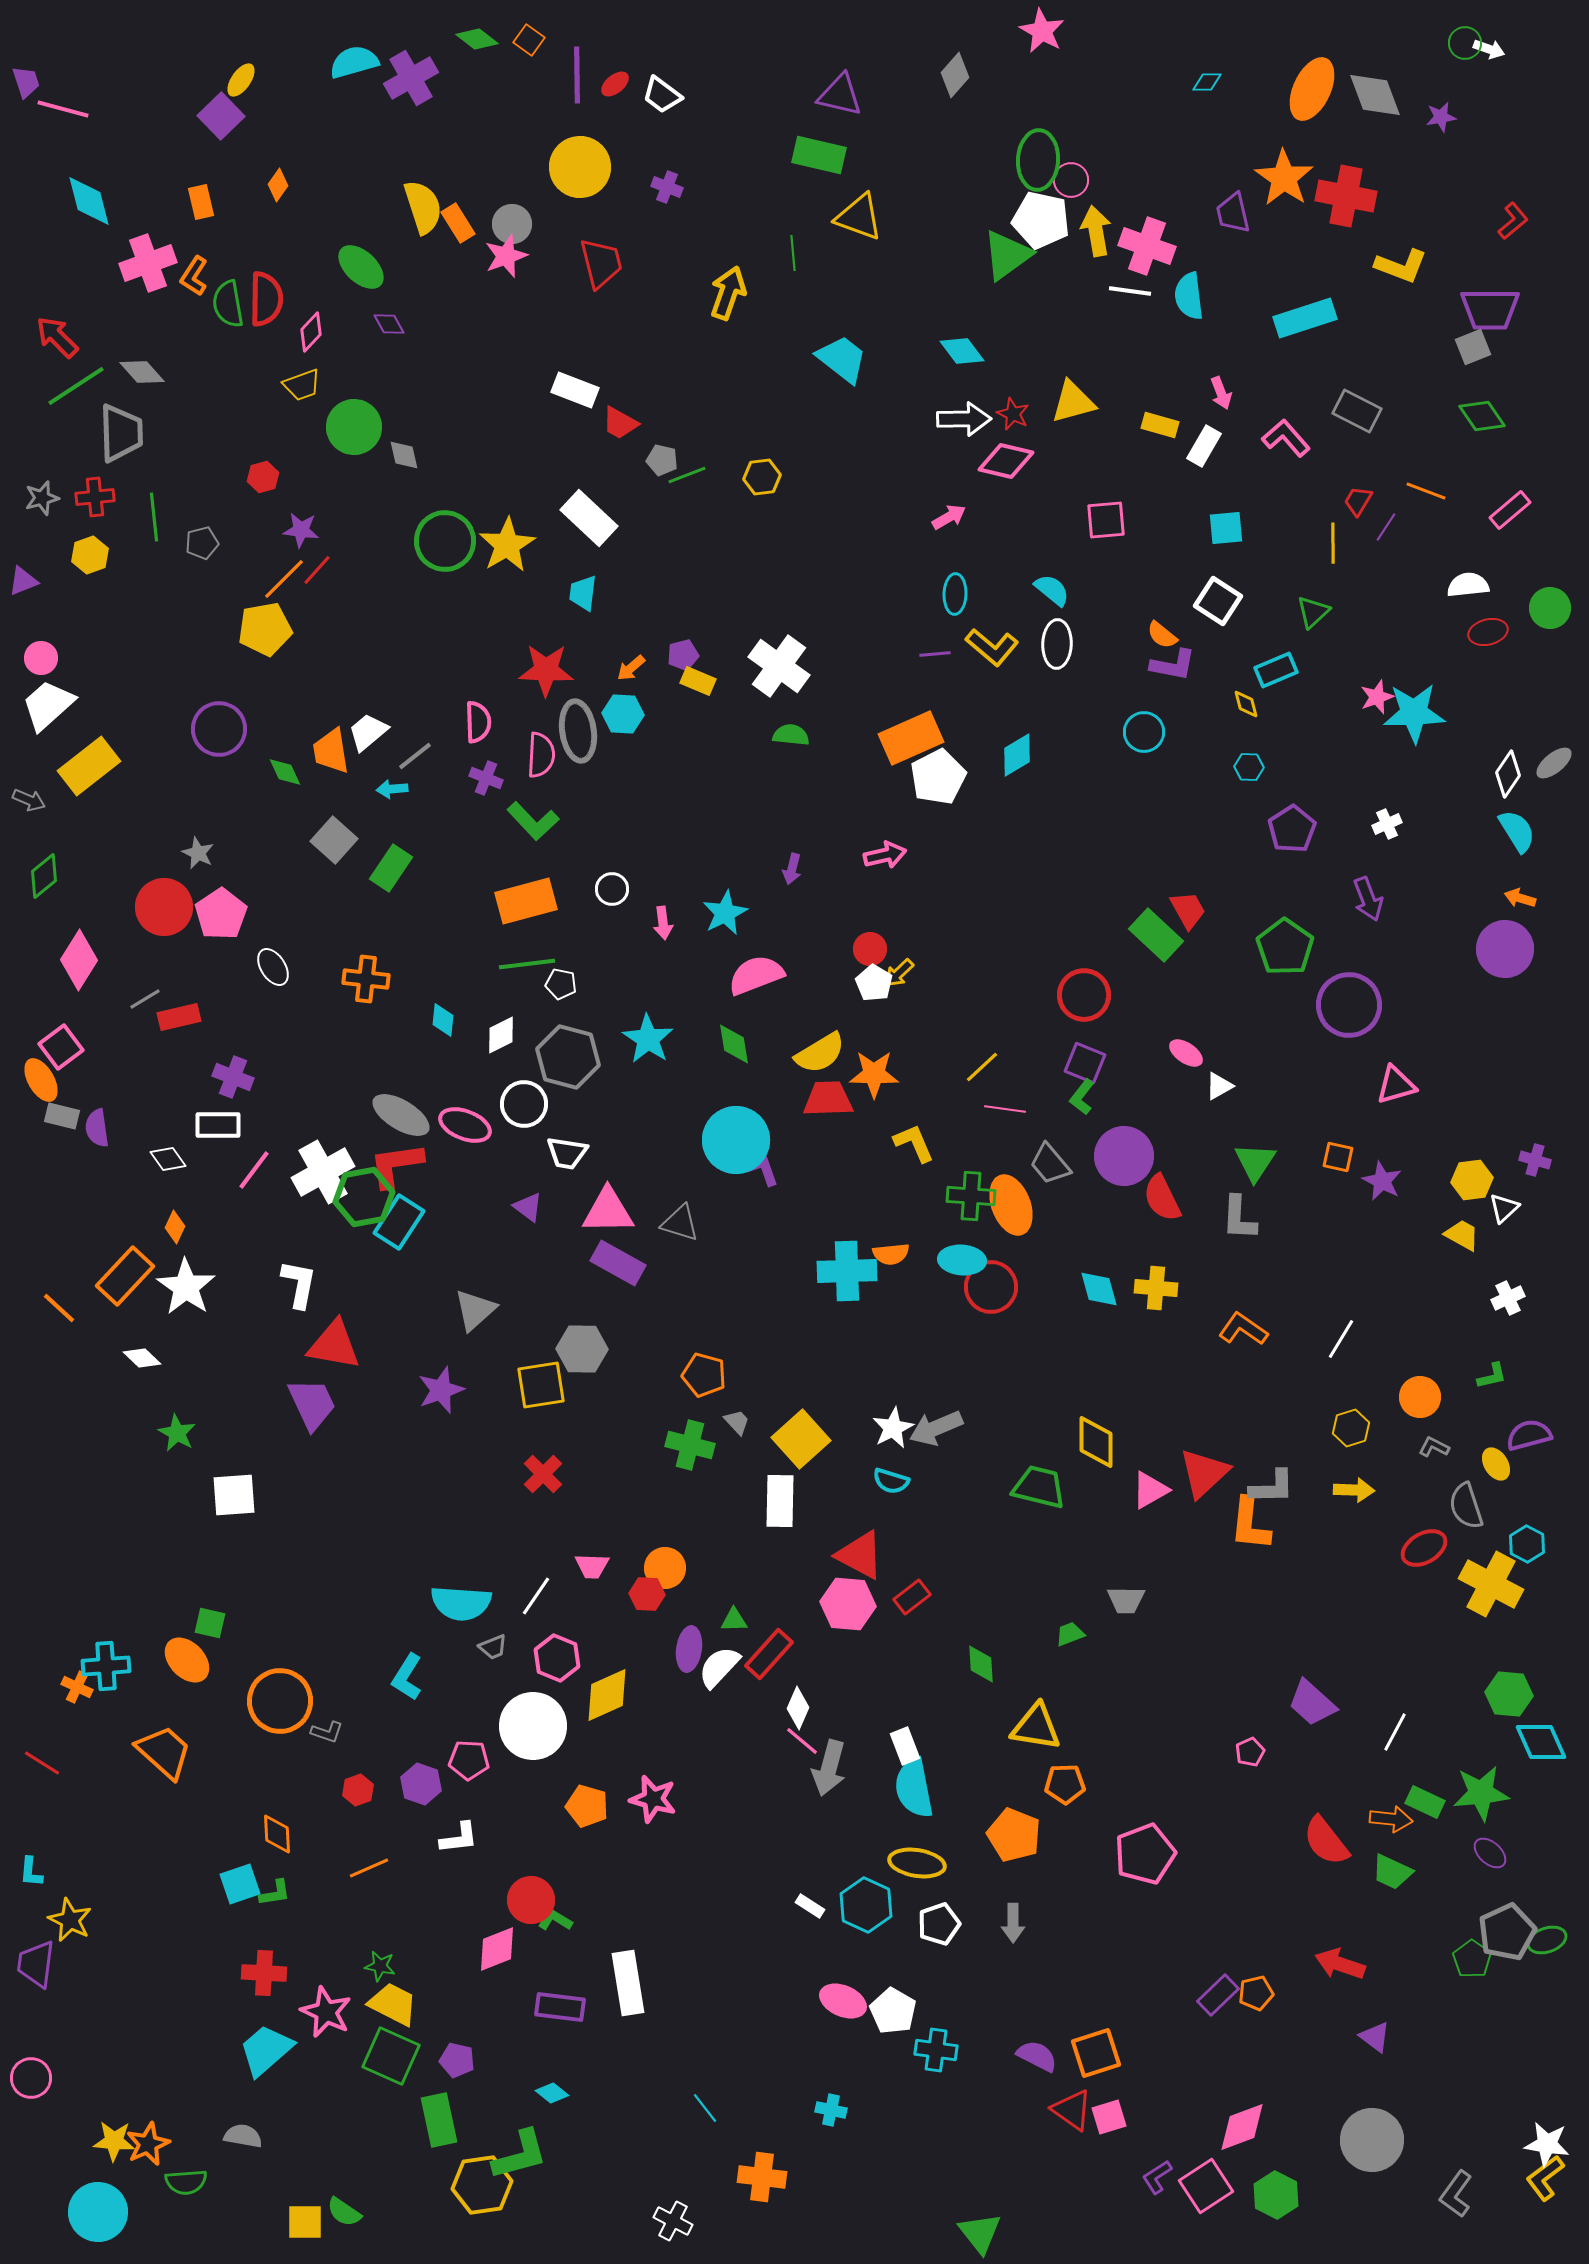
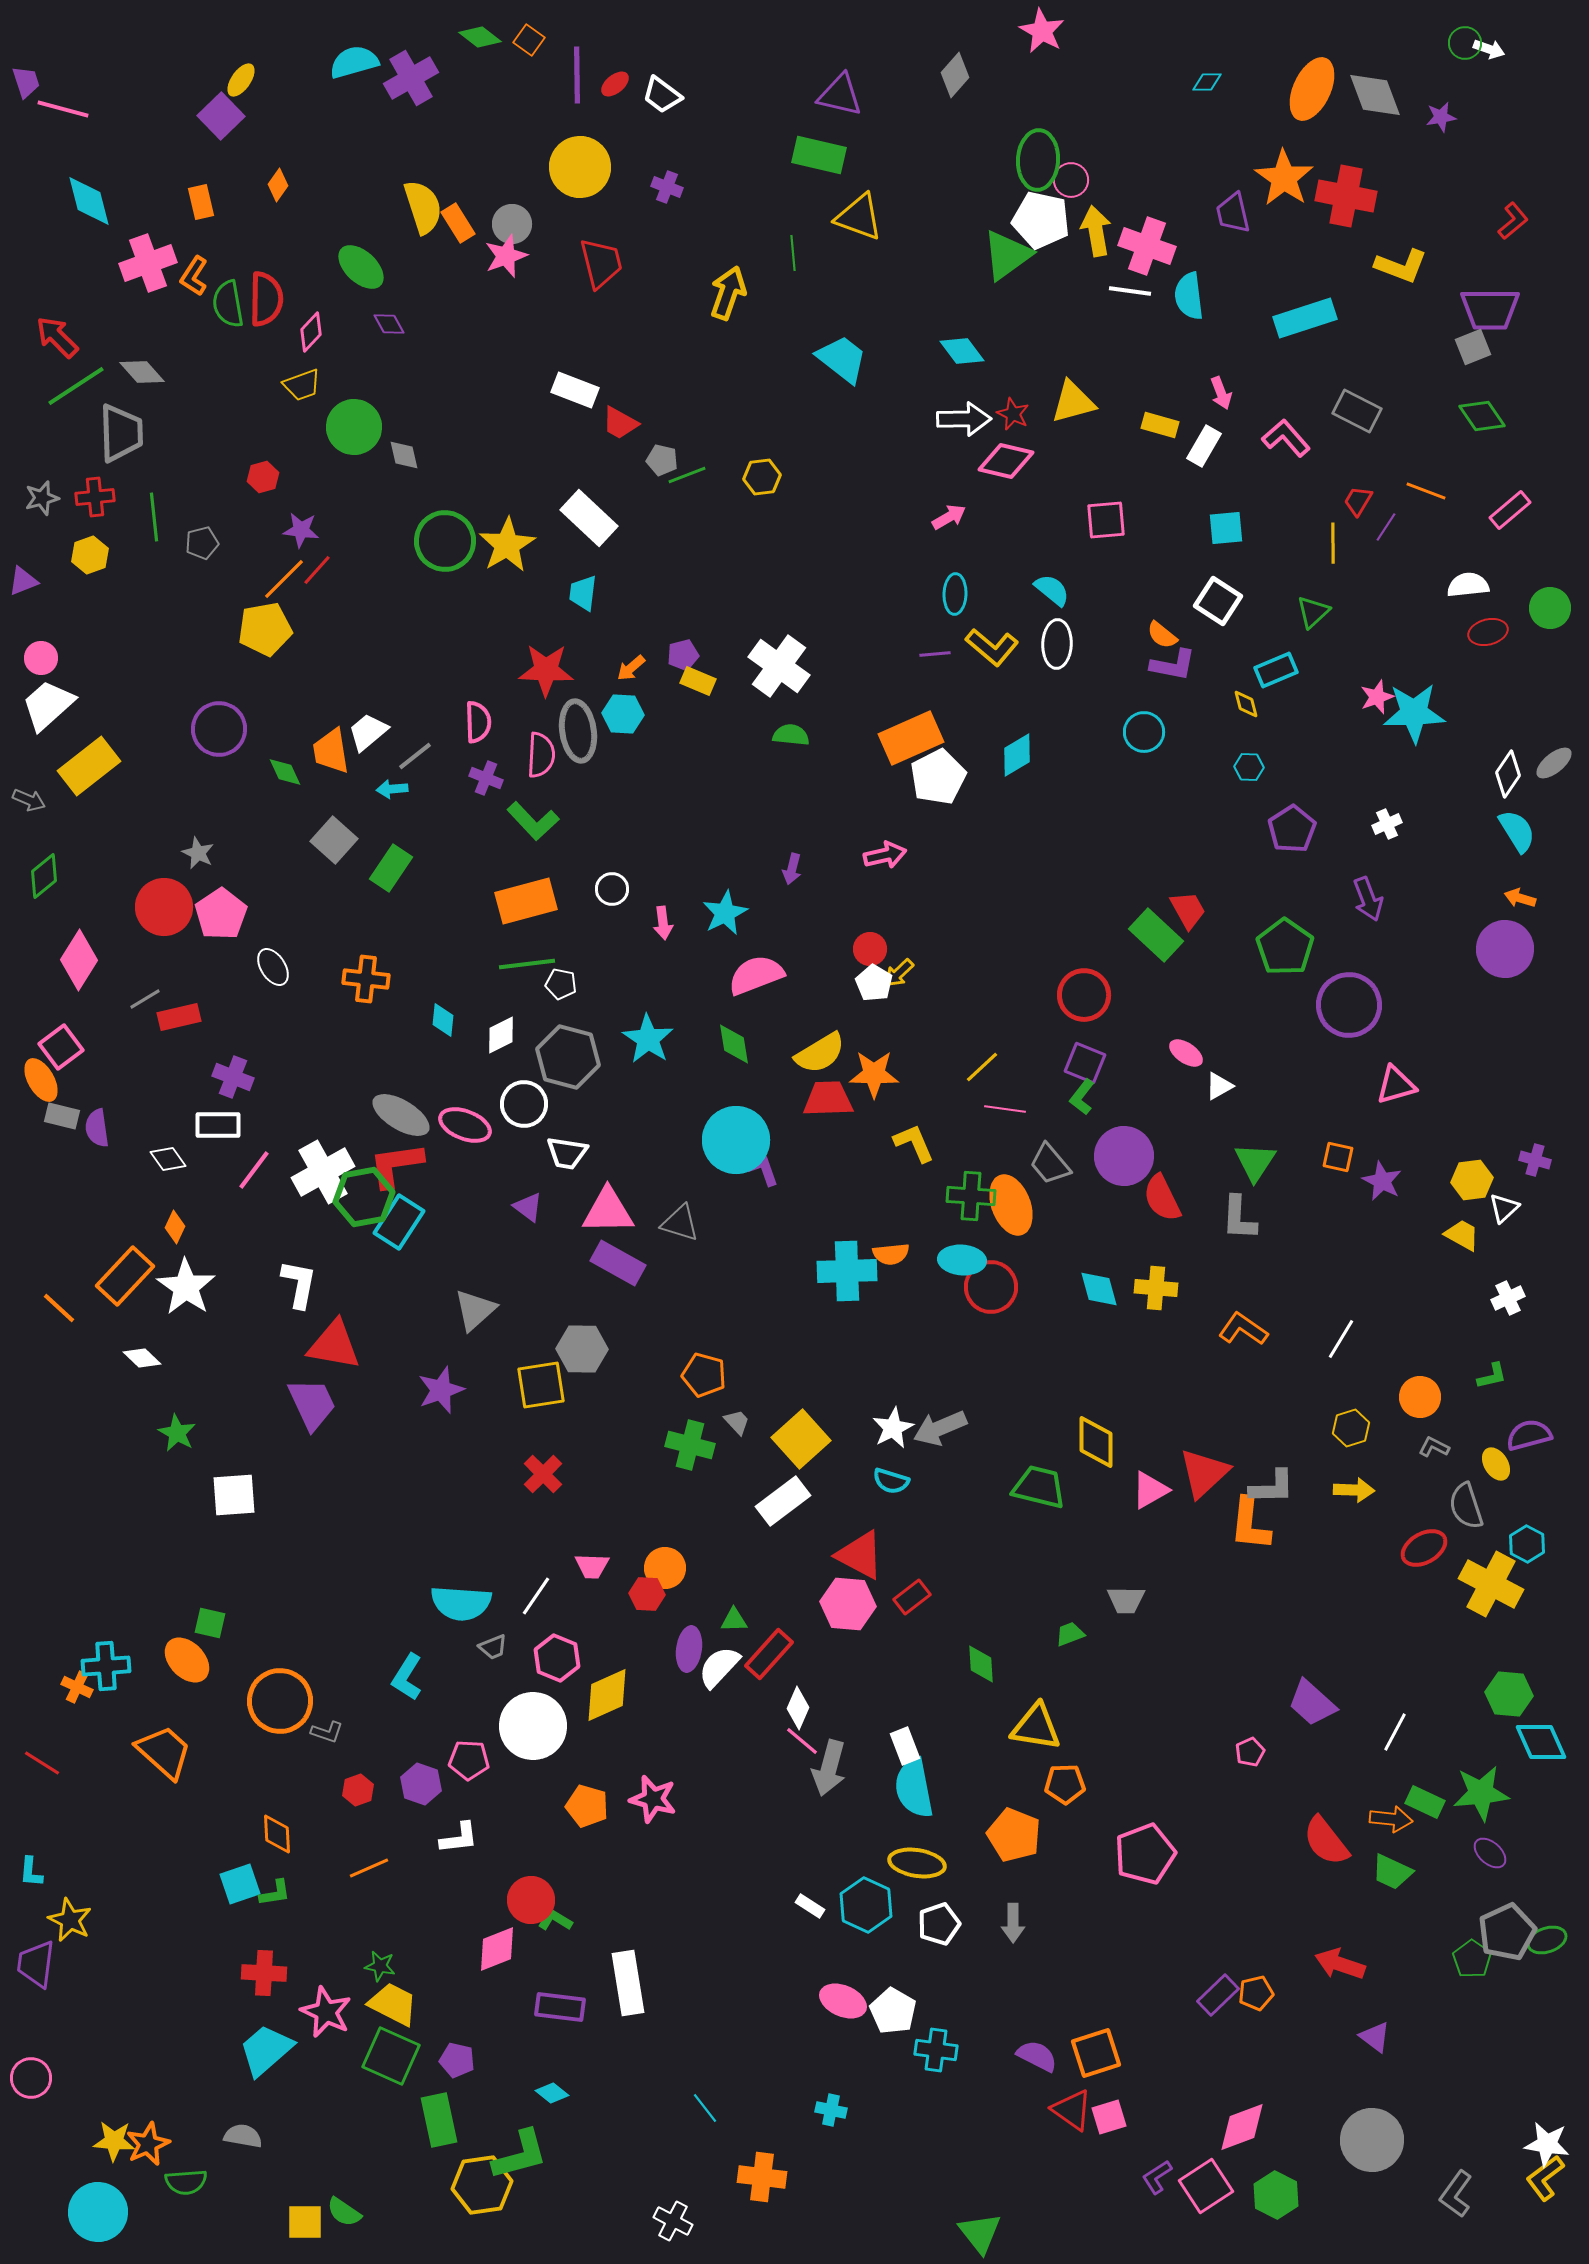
green diamond at (477, 39): moved 3 px right, 2 px up
gray arrow at (936, 1428): moved 4 px right
white rectangle at (780, 1501): moved 3 px right; rotated 52 degrees clockwise
